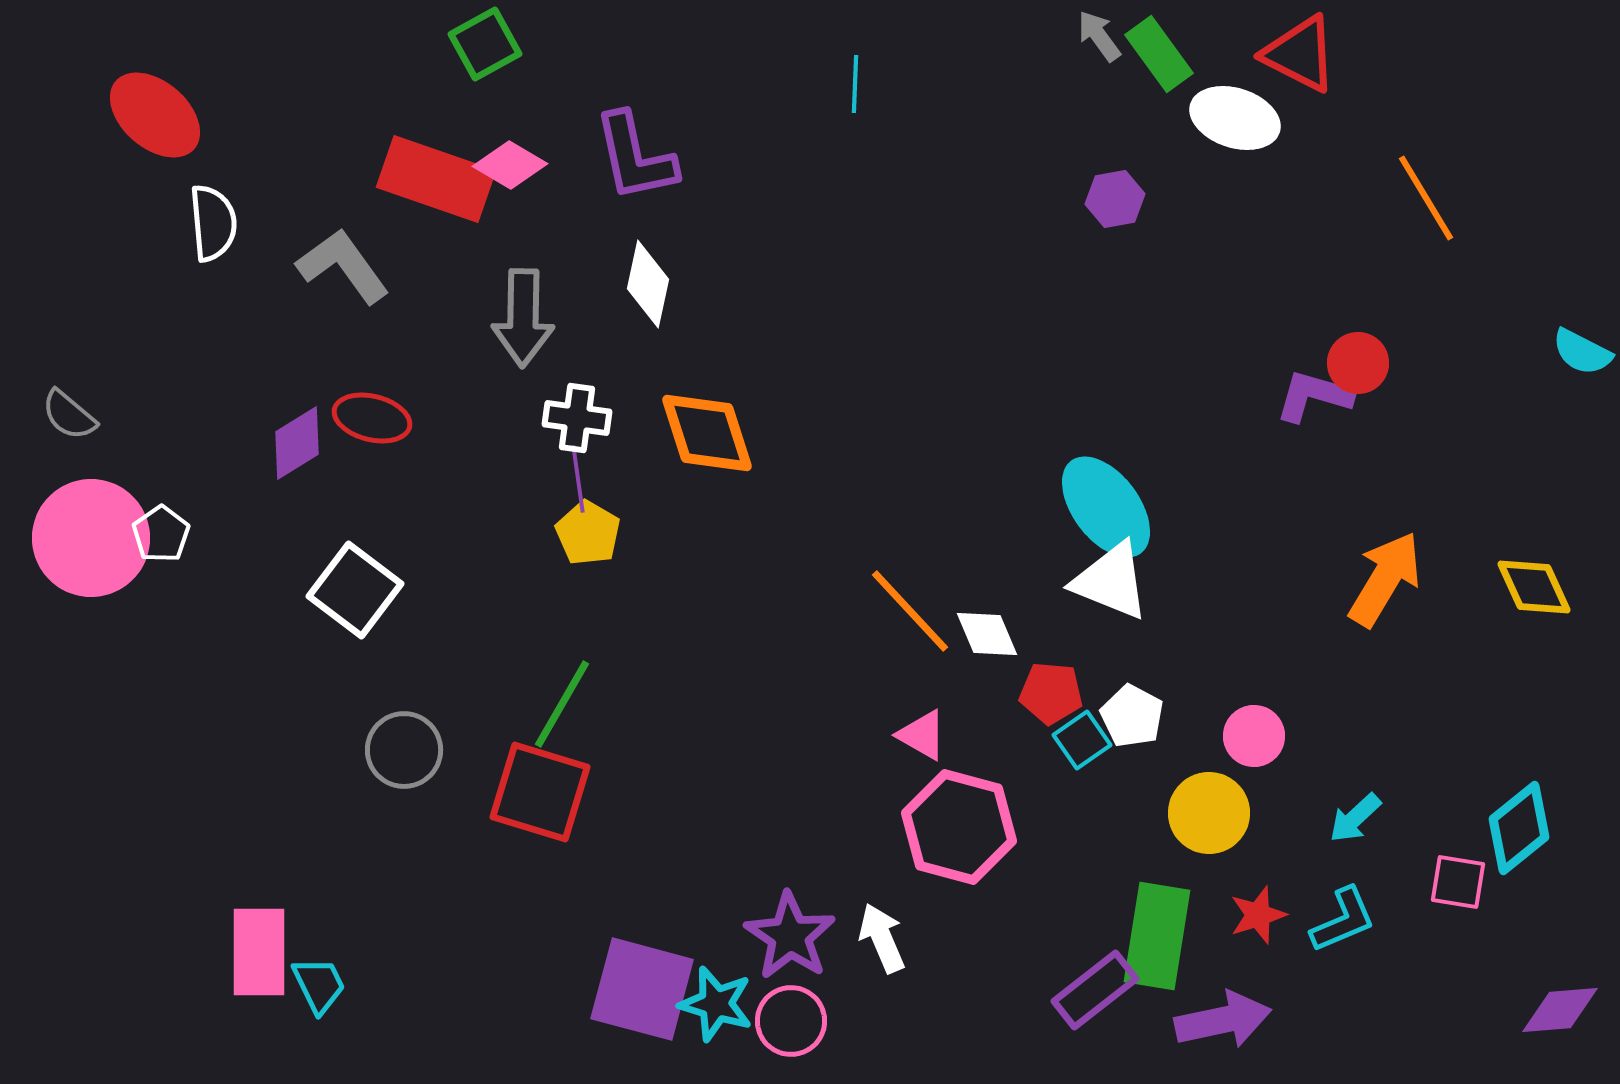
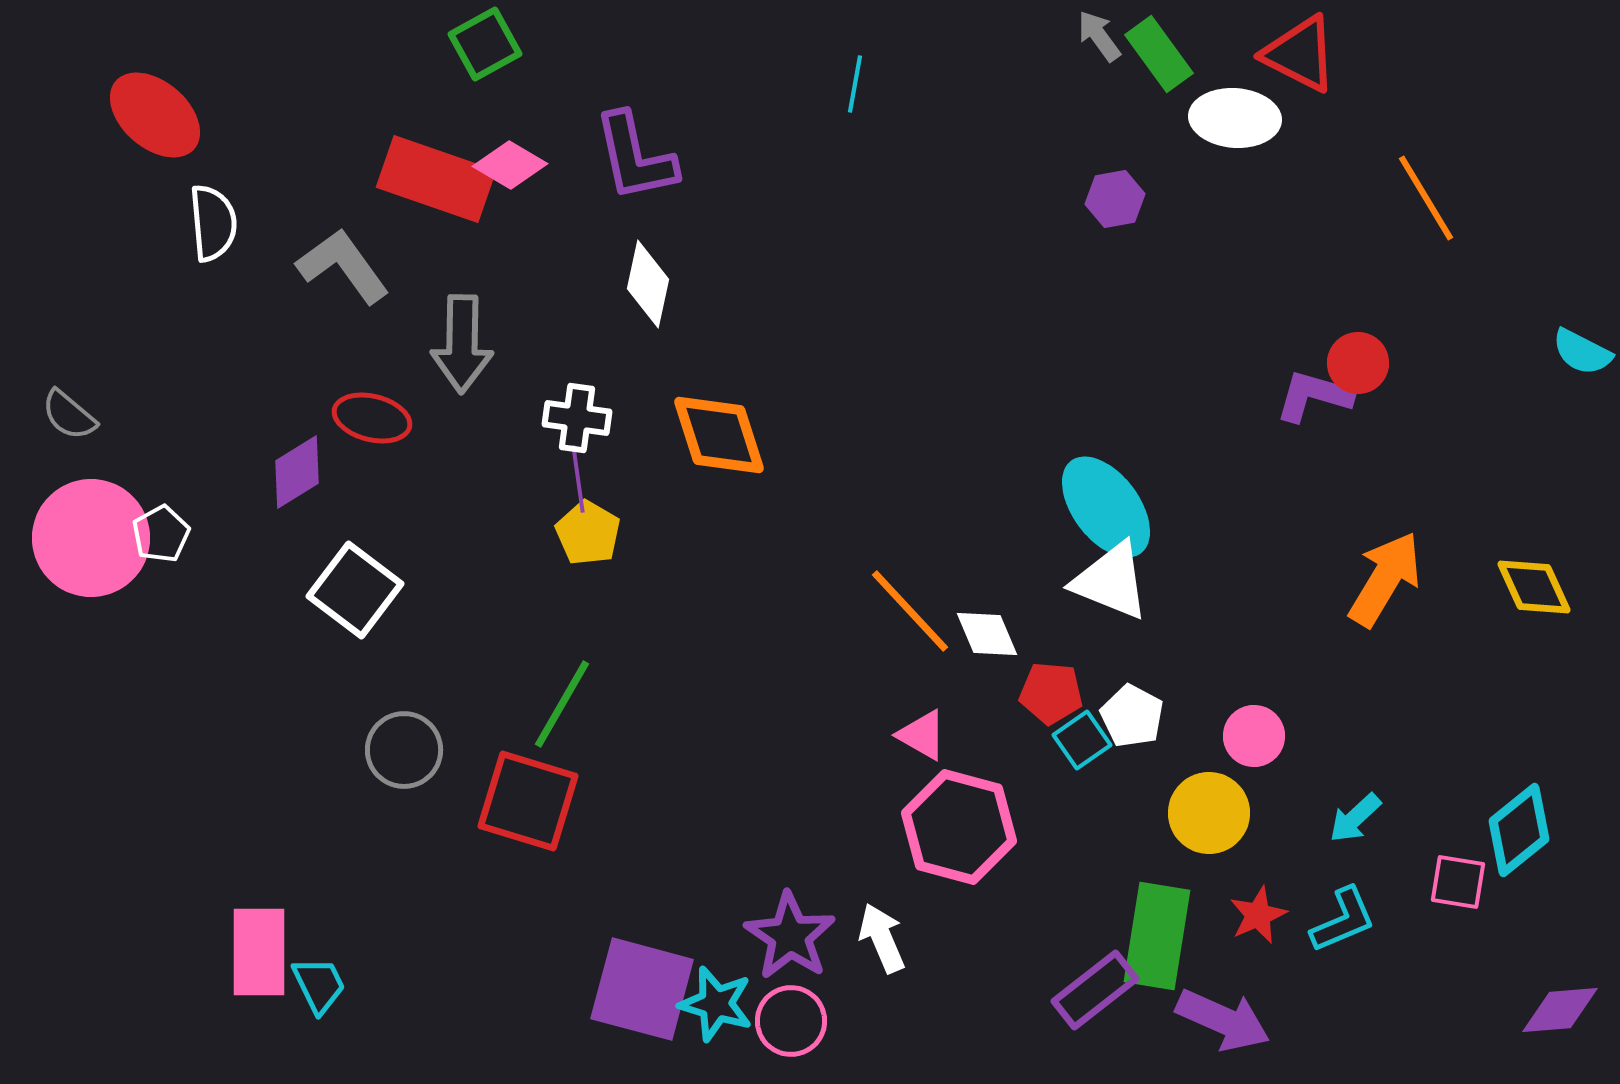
cyan line at (855, 84): rotated 8 degrees clockwise
white ellipse at (1235, 118): rotated 14 degrees counterclockwise
gray arrow at (523, 318): moved 61 px left, 26 px down
orange diamond at (707, 433): moved 12 px right, 2 px down
purple diamond at (297, 443): moved 29 px down
white pentagon at (161, 534): rotated 6 degrees clockwise
red square at (540, 792): moved 12 px left, 9 px down
cyan diamond at (1519, 828): moved 2 px down
red star at (1258, 915): rotated 6 degrees counterclockwise
purple arrow at (1223, 1020): rotated 36 degrees clockwise
